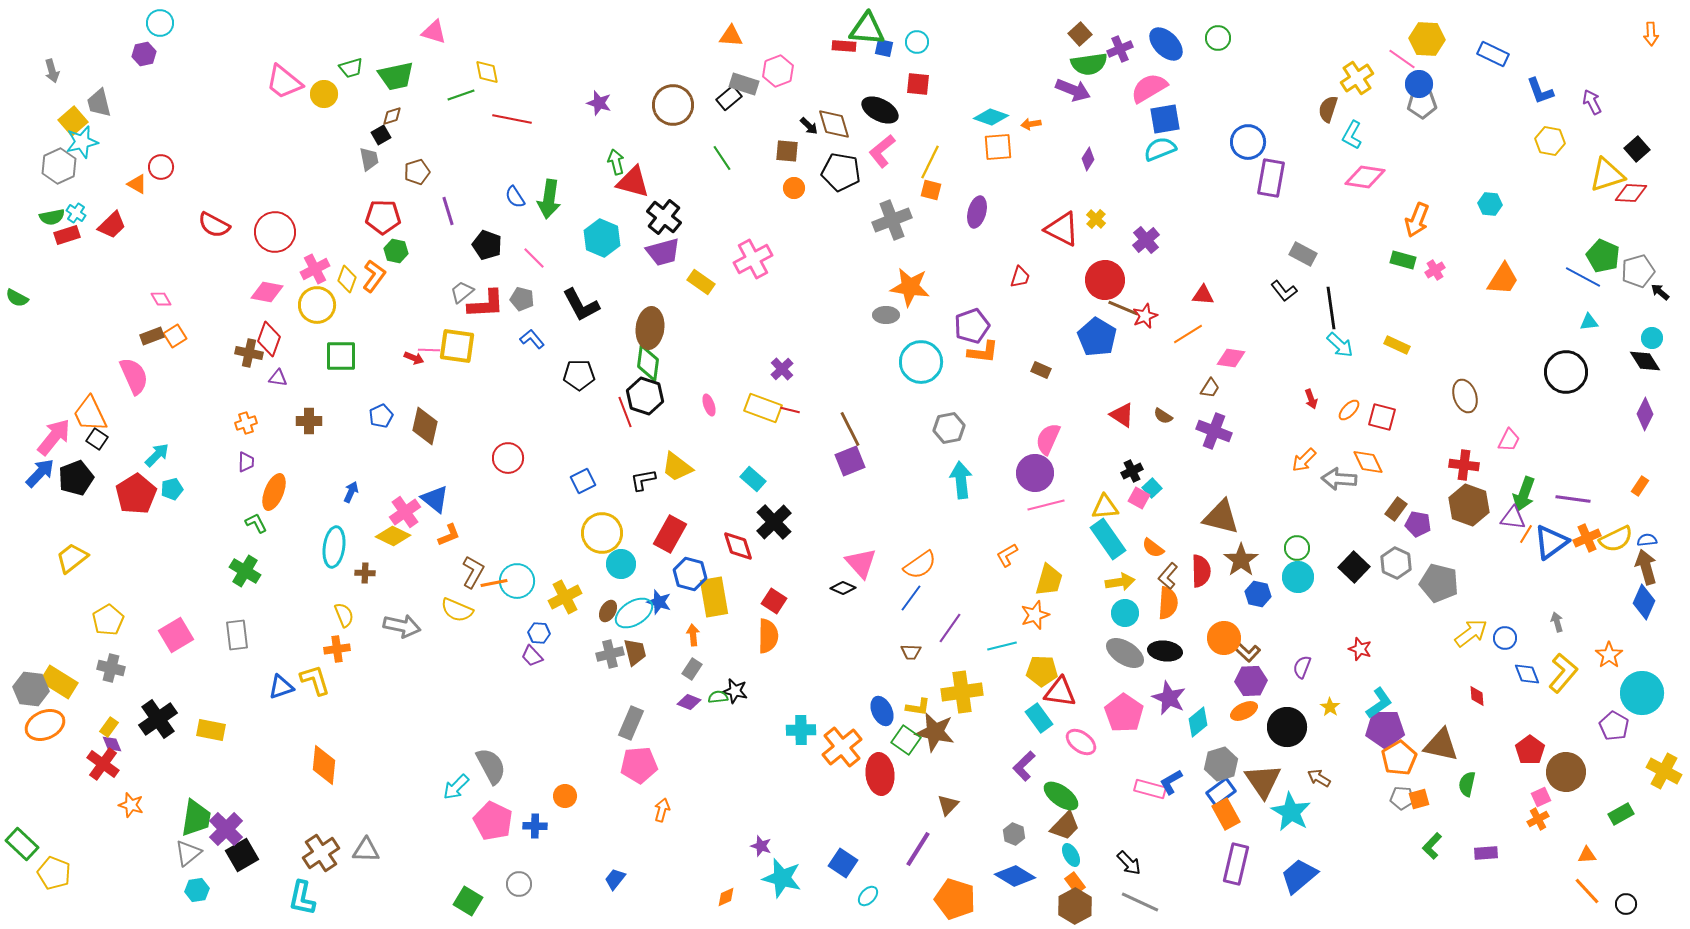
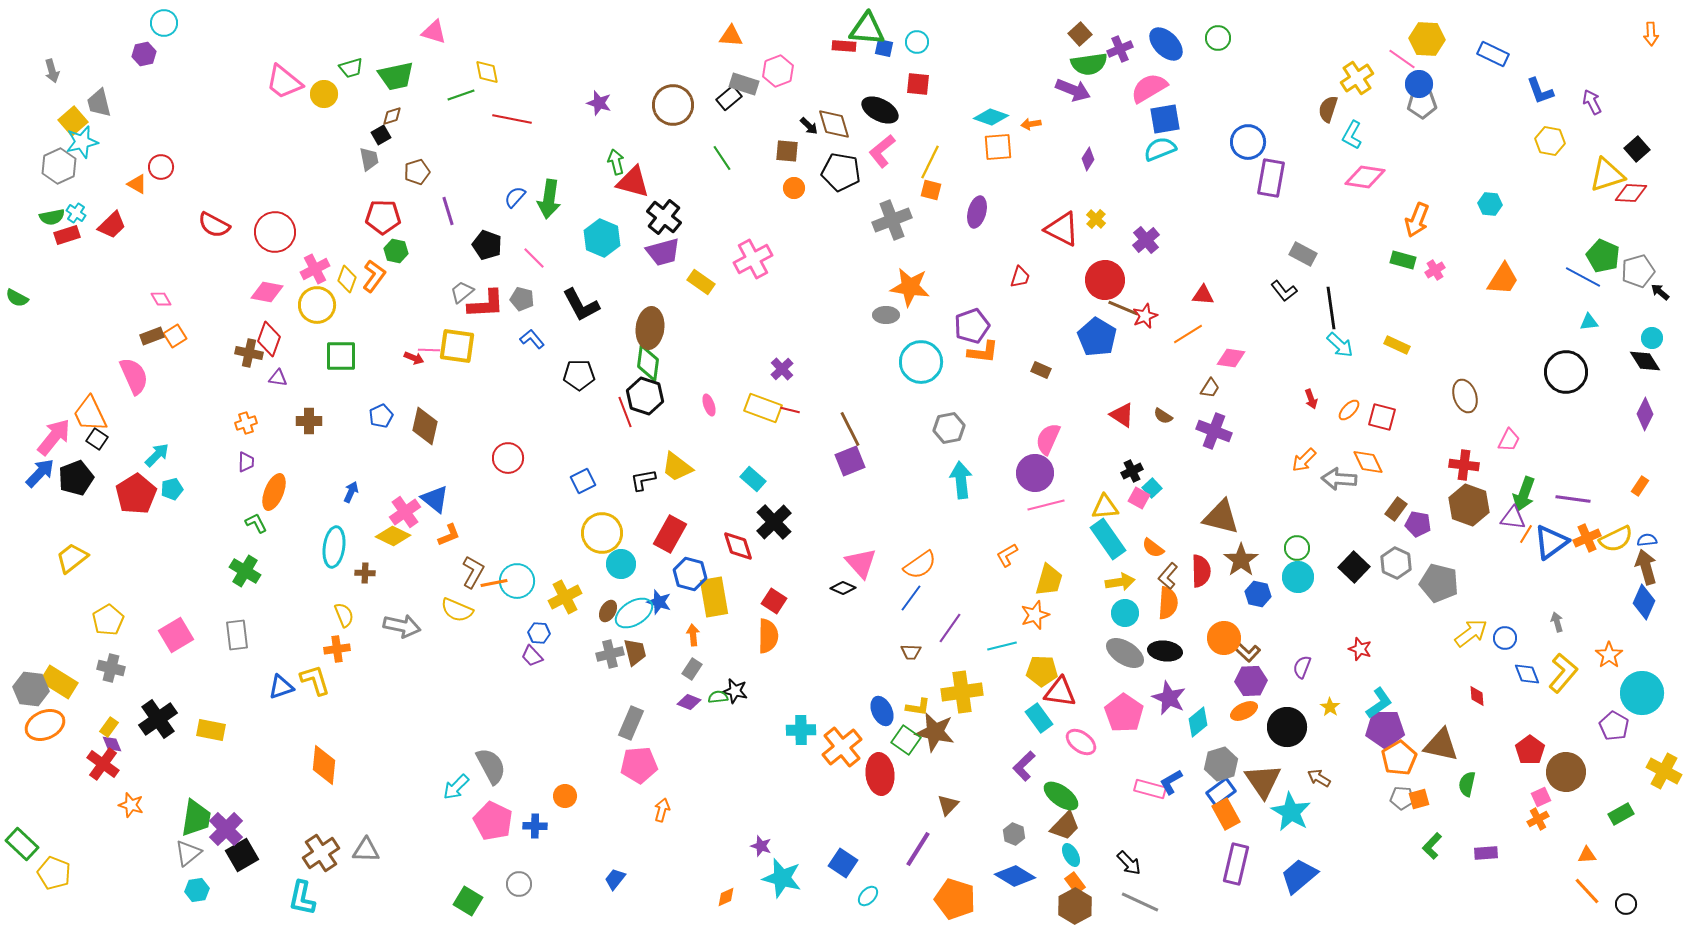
cyan circle at (160, 23): moved 4 px right
blue semicircle at (515, 197): rotated 75 degrees clockwise
